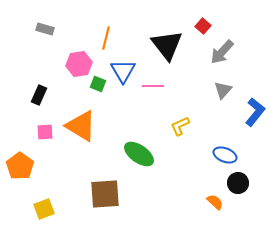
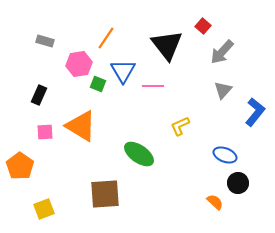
gray rectangle: moved 12 px down
orange line: rotated 20 degrees clockwise
